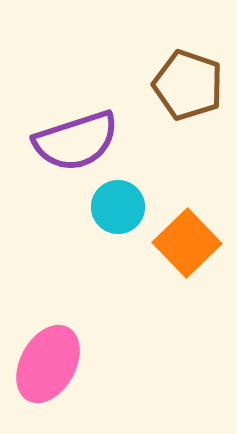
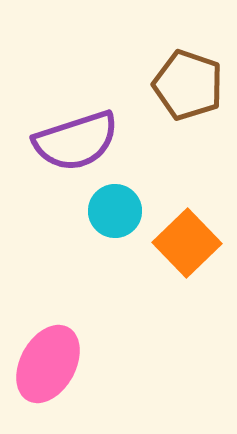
cyan circle: moved 3 px left, 4 px down
